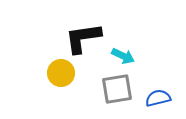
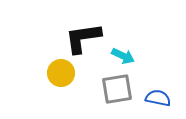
blue semicircle: rotated 25 degrees clockwise
